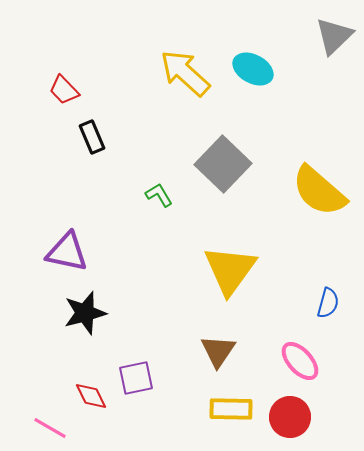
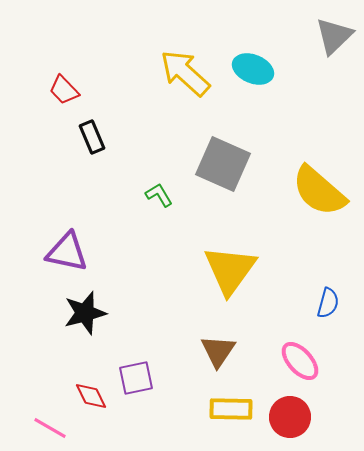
cyan ellipse: rotated 6 degrees counterclockwise
gray square: rotated 20 degrees counterclockwise
